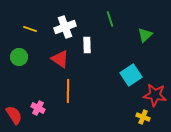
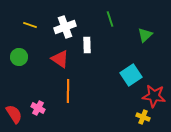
yellow line: moved 4 px up
red star: moved 1 px left, 1 px down
red semicircle: moved 1 px up
